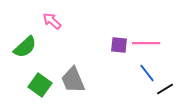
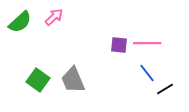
pink arrow: moved 2 px right, 4 px up; rotated 96 degrees clockwise
pink line: moved 1 px right
green semicircle: moved 5 px left, 25 px up
green square: moved 2 px left, 5 px up
